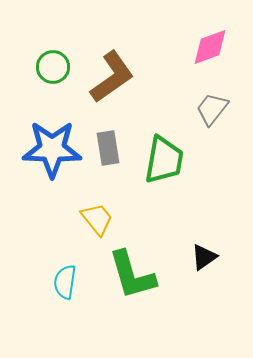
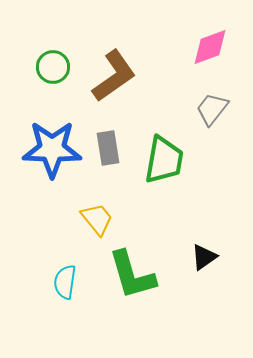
brown L-shape: moved 2 px right, 1 px up
